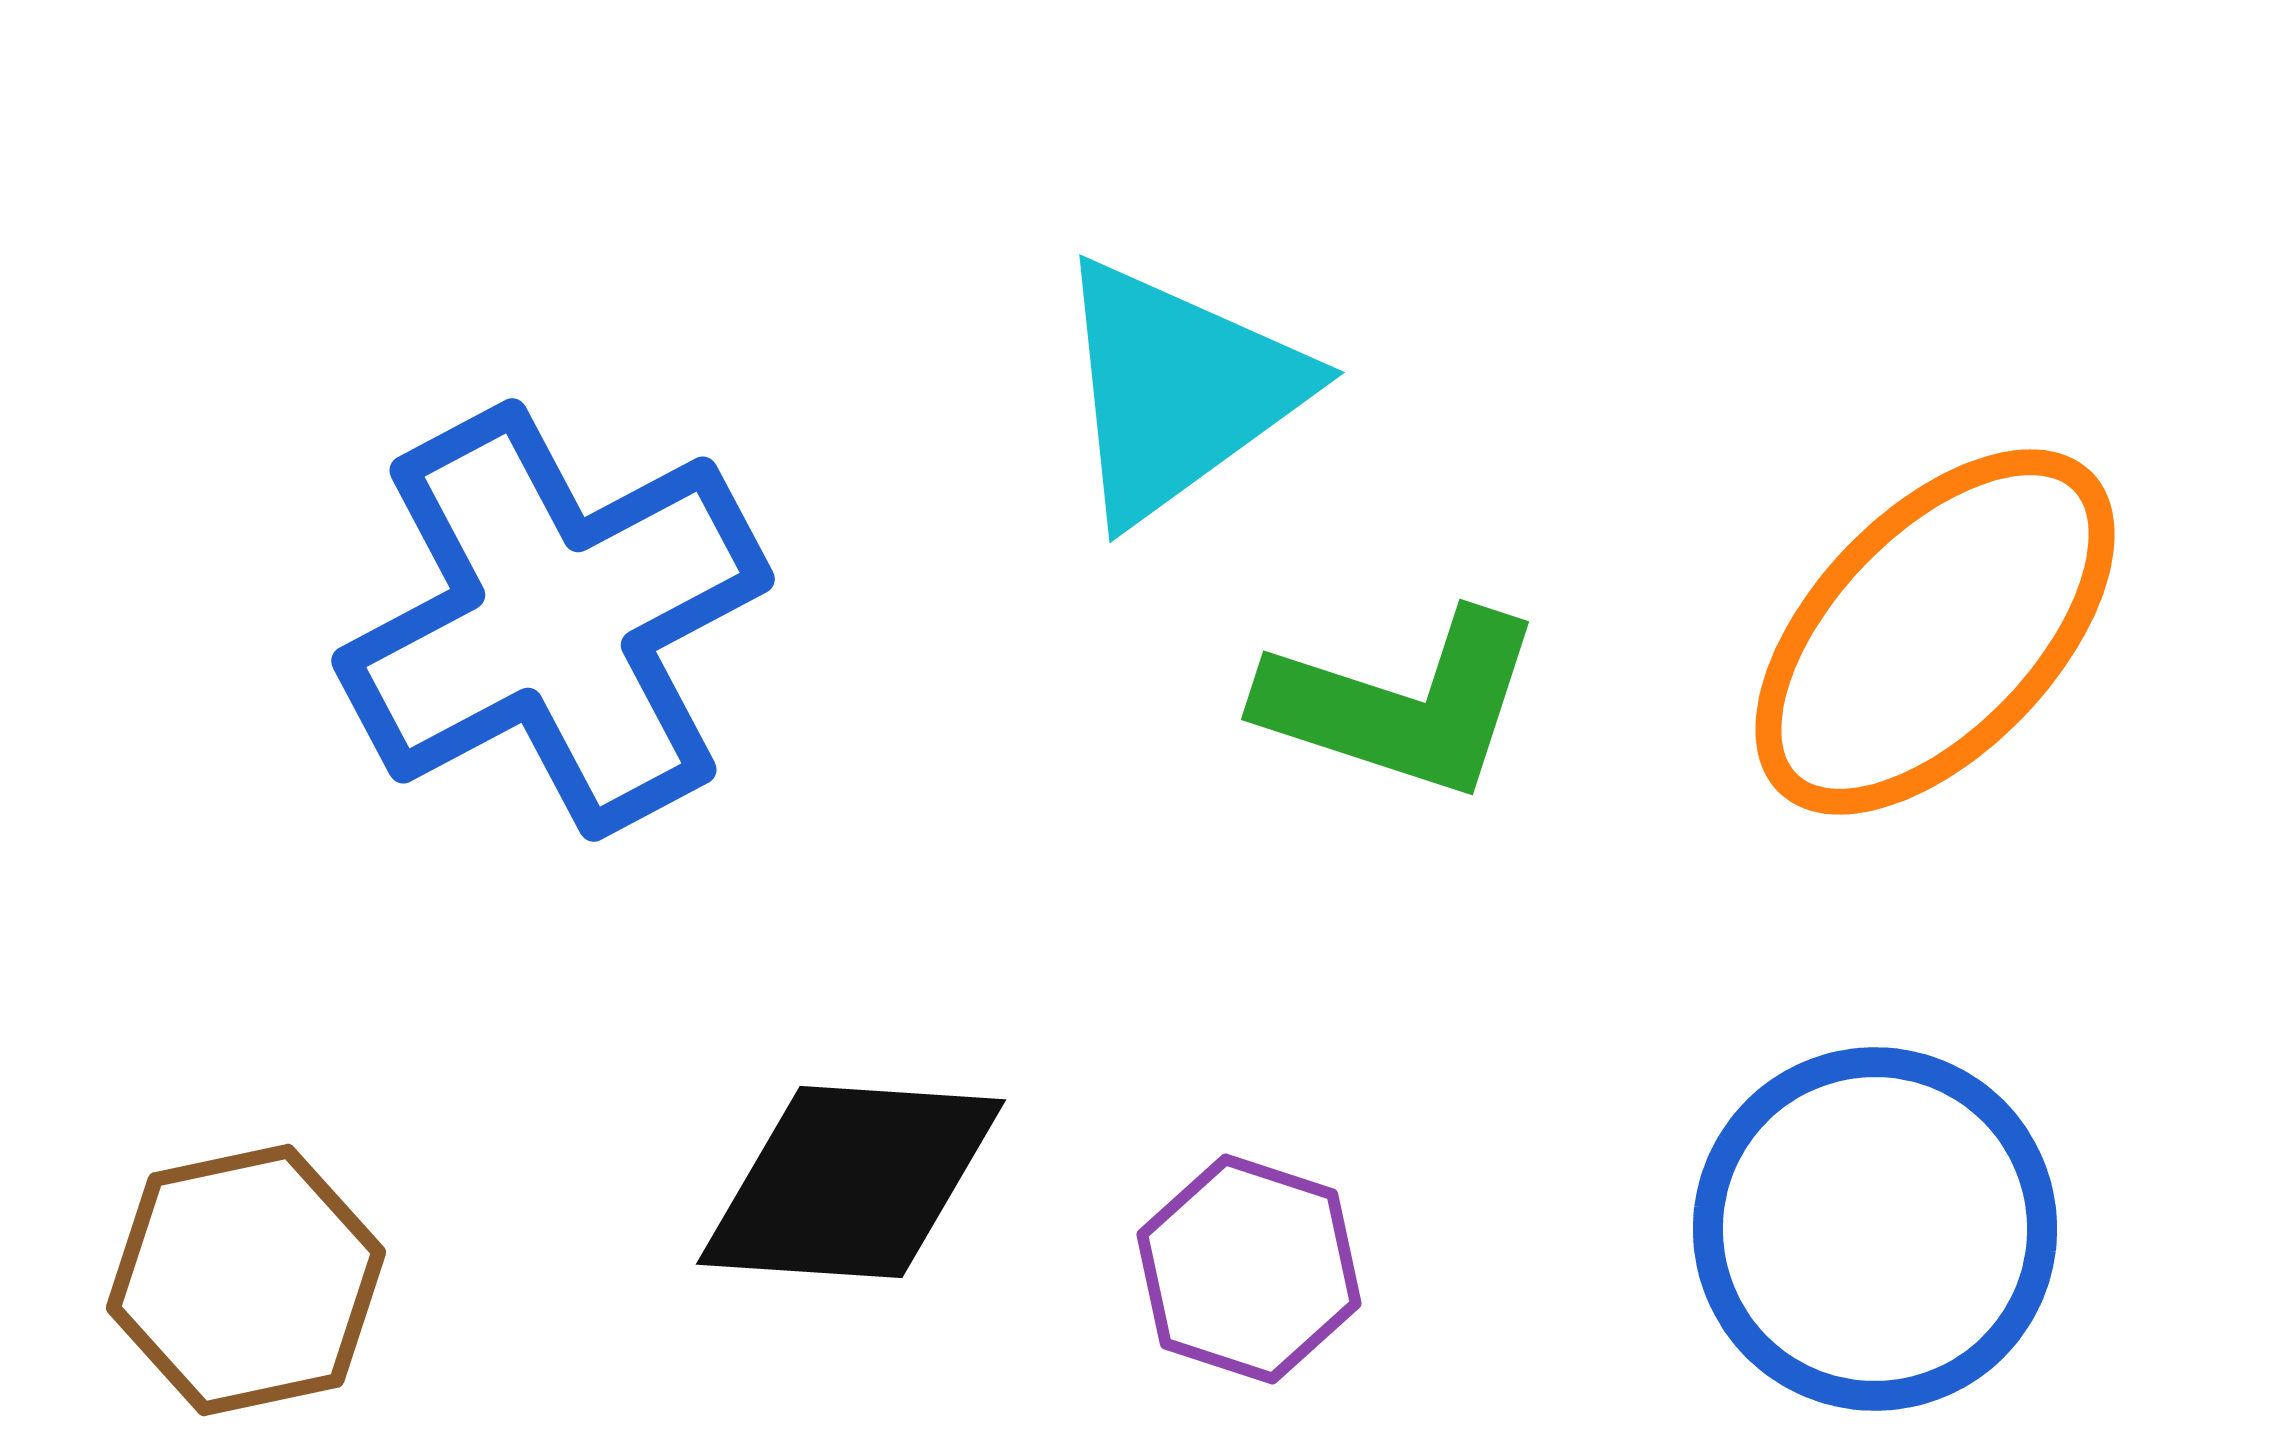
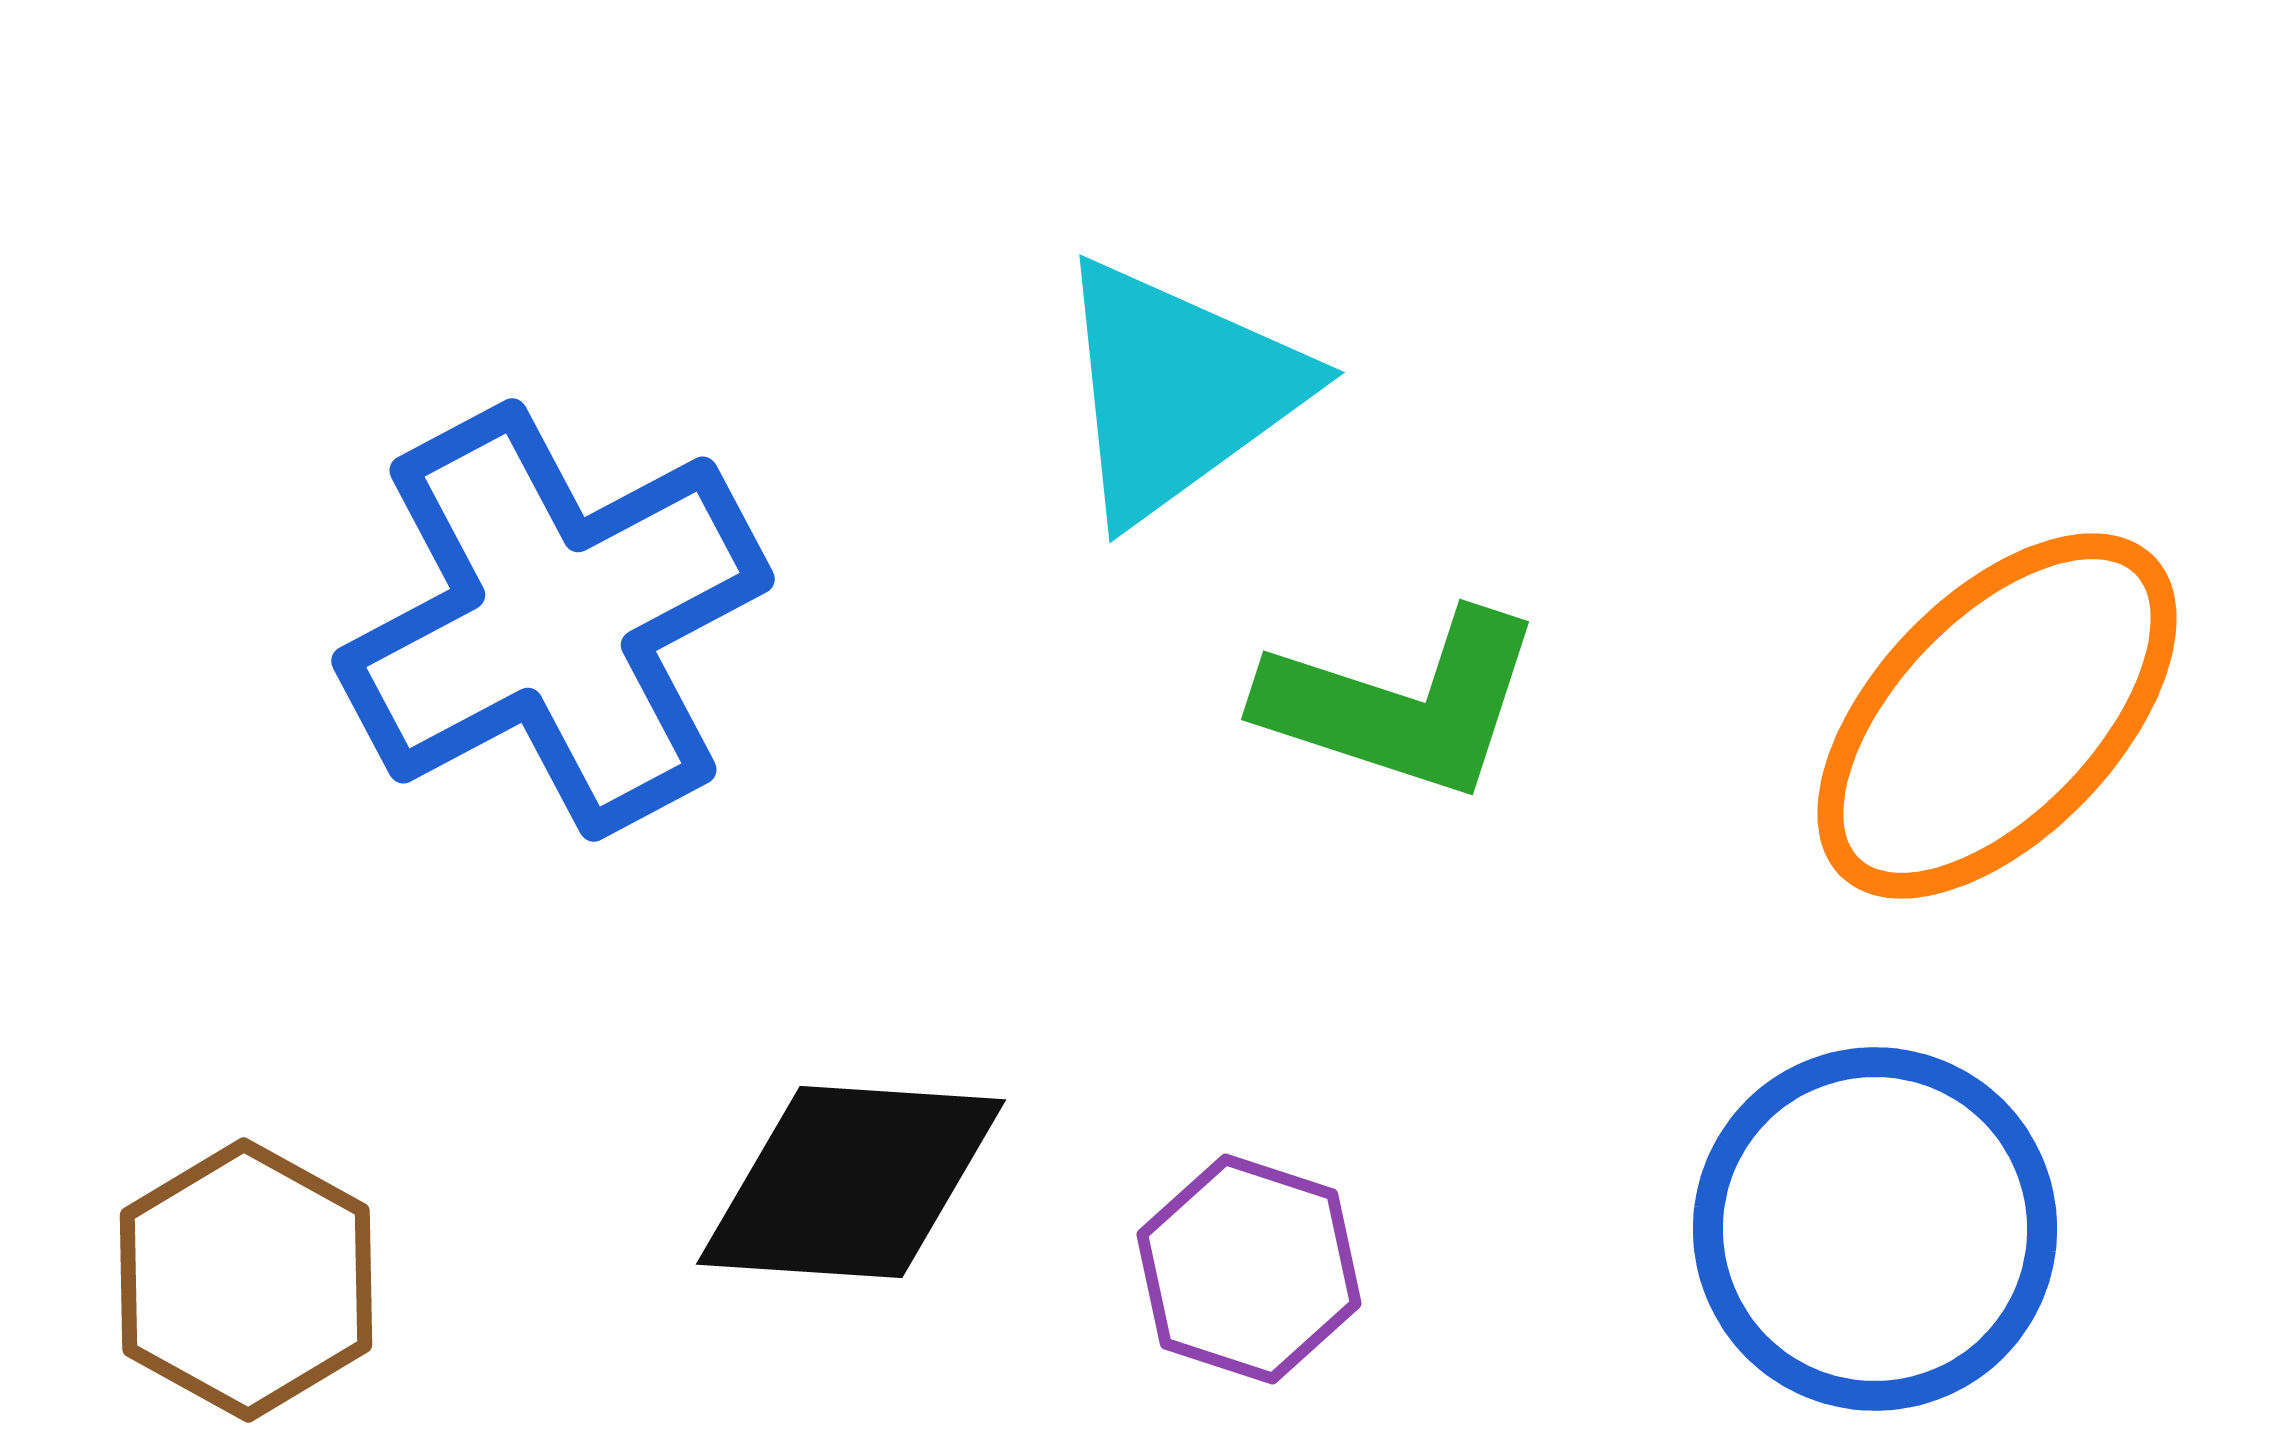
orange ellipse: moved 62 px right, 84 px down
brown hexagon: rotated 19 degrees counterclockwise
